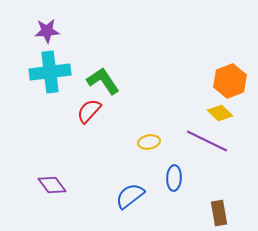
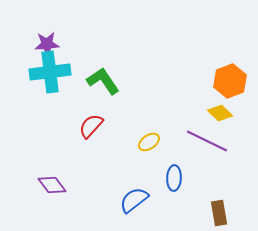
purple star: moved 13 px down
red semicircle: moved 2 px right, 15 px down
yellow ellipse: rotated 25 degrees counterclockwise
blue semicircle: moved 4 px right, 4 px down
